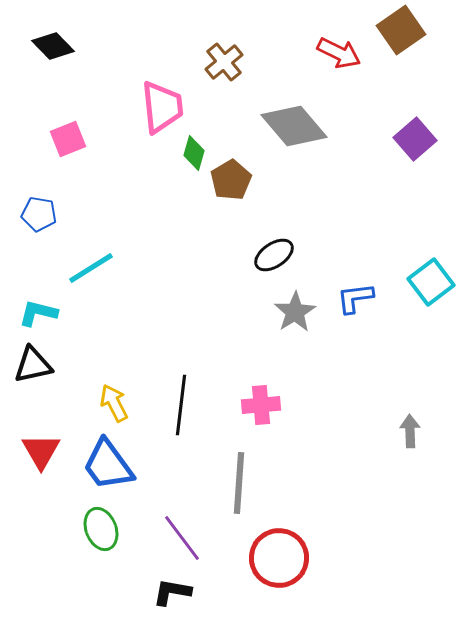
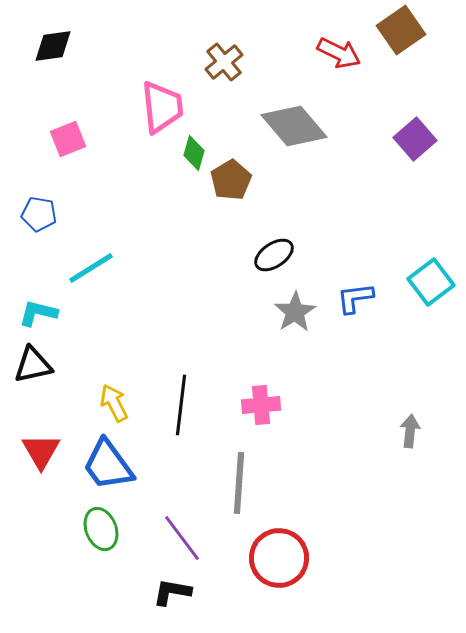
black diamond: rotated 54 degrees counterclockwise
gray arrow: rotated 8 degrees clockwise
